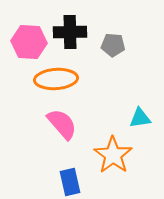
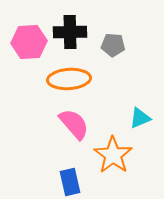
pink hexagon: rotated 8 degrees counterclockwise
orange ellipse: moved 13 px right
cyan triangle: rotated 15 degrees counterclockwise
pink semicircle: moved 12 px right
